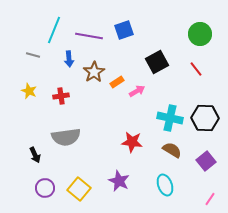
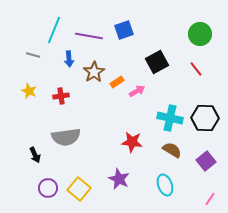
purple star: moved 2 px up
purple circle: moved 3 px right
